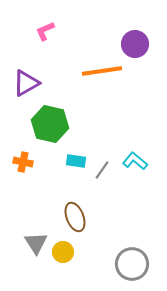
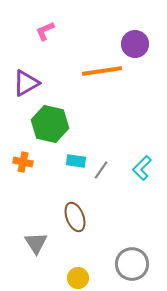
cyan L-shape: moved 7 px right, 7 px down; rotated 85 degrees counterclockwise
gray line: moved 1 px left
yellow circle: moved 15 px right, 26 px down
